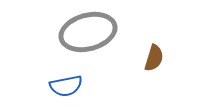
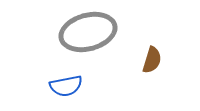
brown semicircle: moved 2 px left, 2 px down
